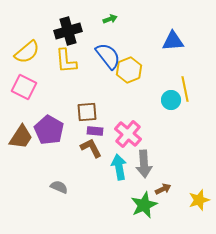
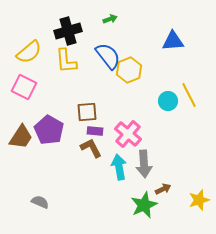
yellow semicircle: moved 2 px right
yellow line: moved 4 px right, 6 px down; rotated 15 degrees counterclockwise
cyan circle: moved 3 px left, 1 px down
gray semicircle: moved 19 px left, 15 px down
